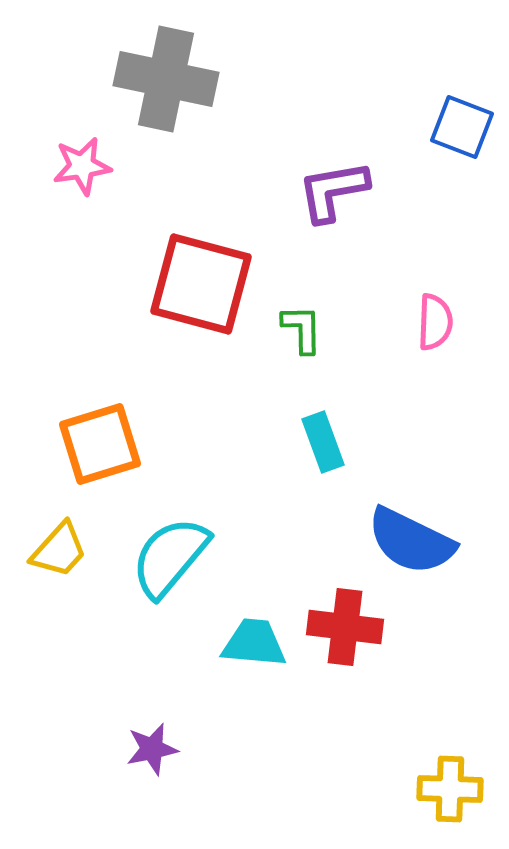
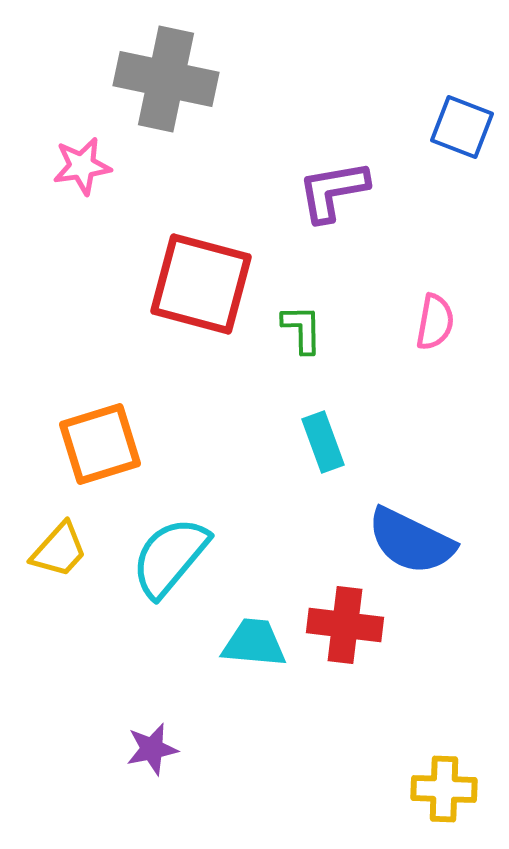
pink semicircle: rotated 8 degrees clockwise
red cross: moved 2 px up
yellow cross: moved 6 px left
